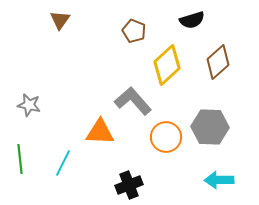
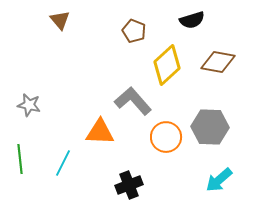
brown triangle: rotated 15 degrees counterclockwise
brown diamond: rotated 52 degrees clockwise
cyan arrow: rotated 40 degrees counterclockwise
